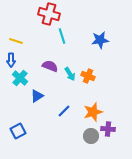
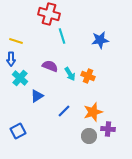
blue arrow: moved 1 px up
gray circle: moved 2 px left
